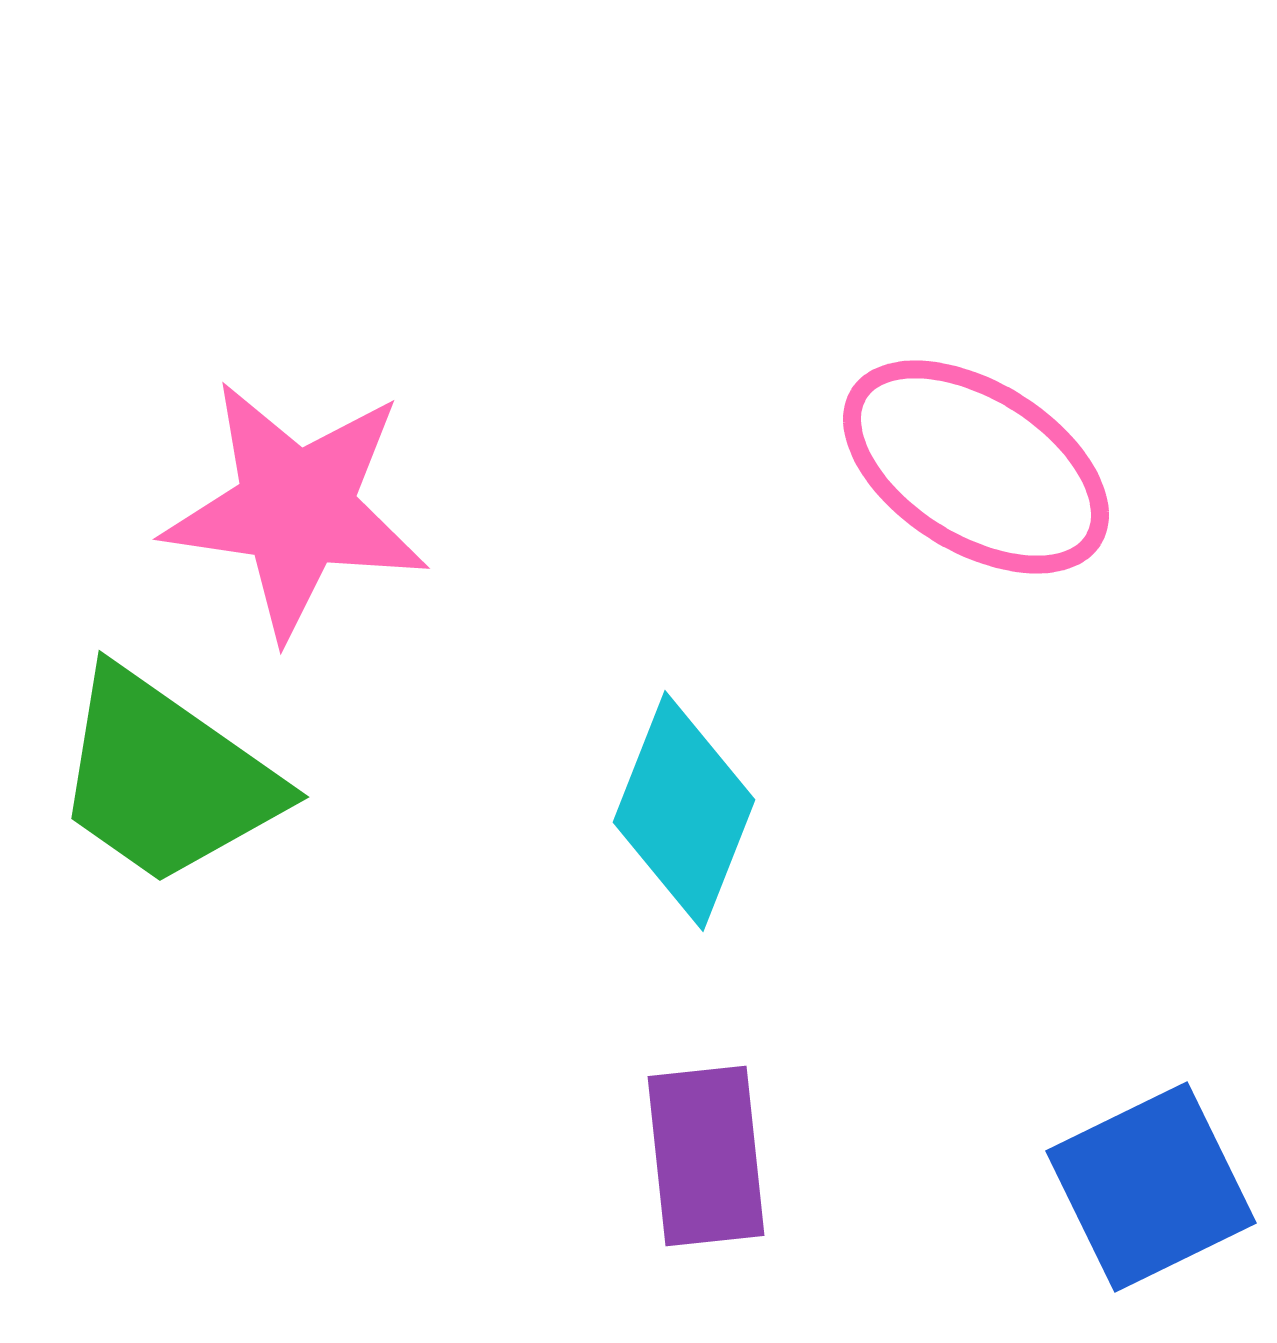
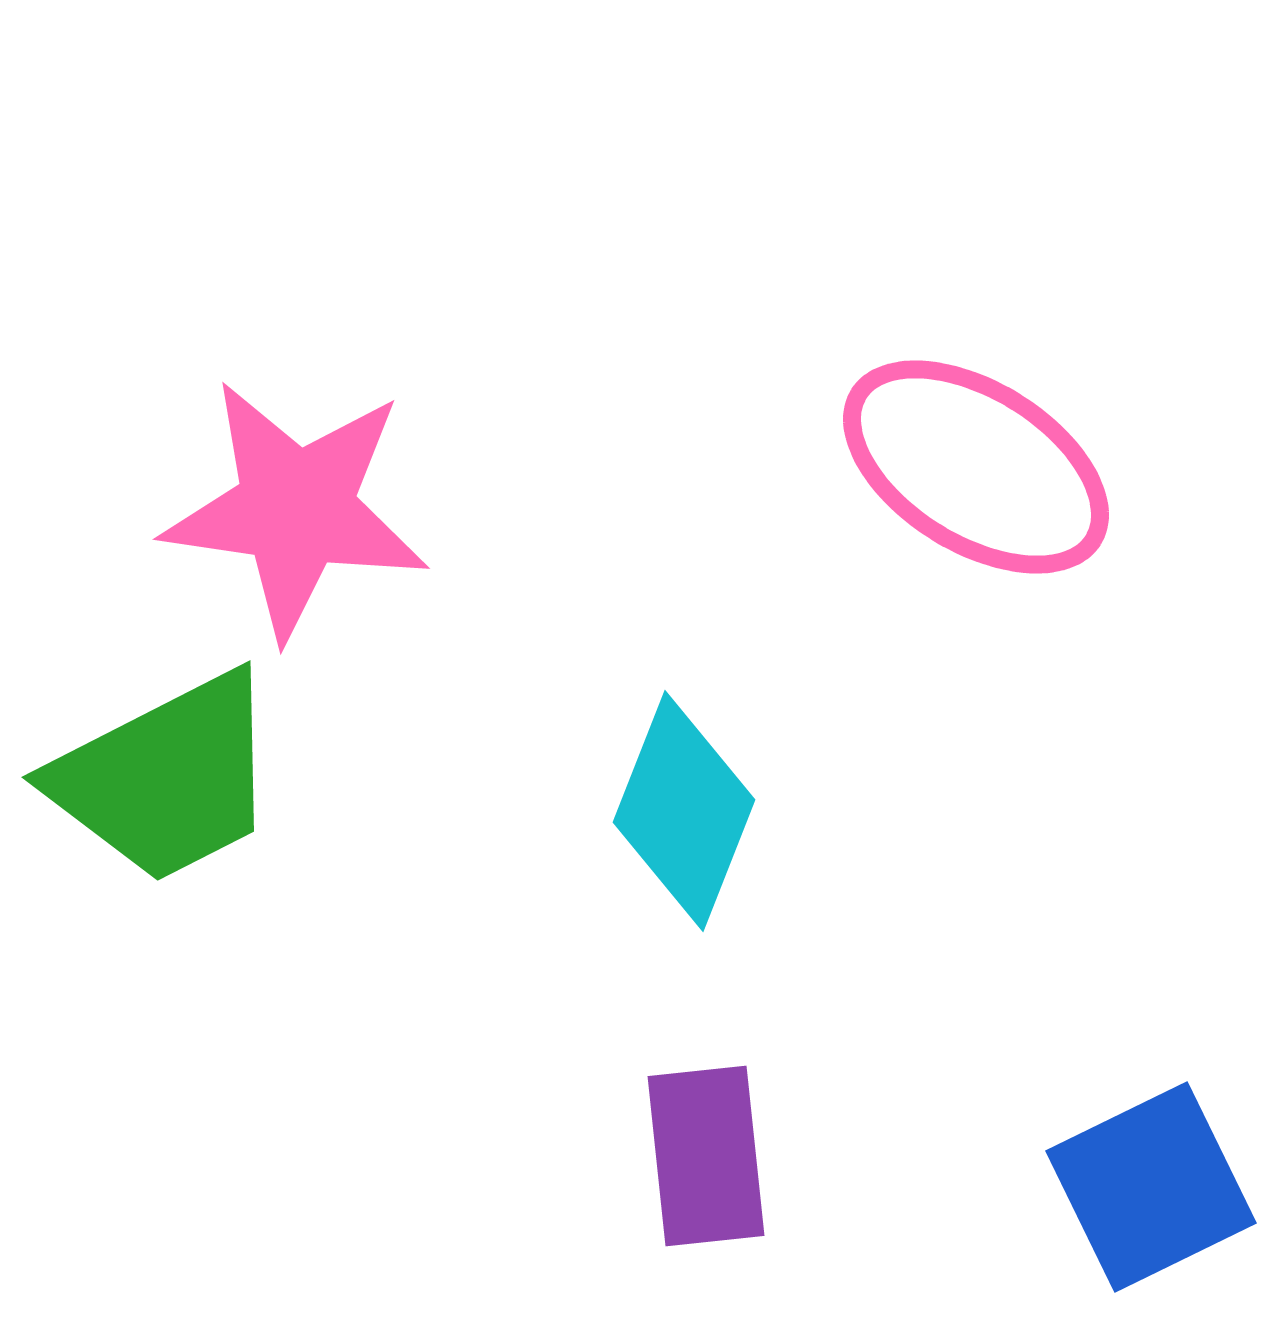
green trapezoid: rotated 62 degrees counterclockwise
